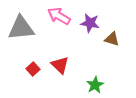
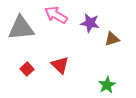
pink arrow: moved 3 px left, 1 px up
brown triangle: rotated 35 degrees counterclockwise
red square: moved 6 px left
green star: moved 12 px right
